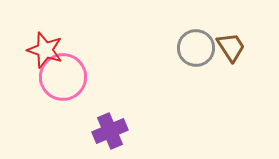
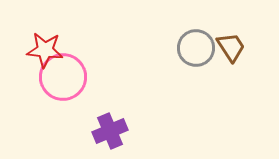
red star: rotated 12 degrees counterclockwise
